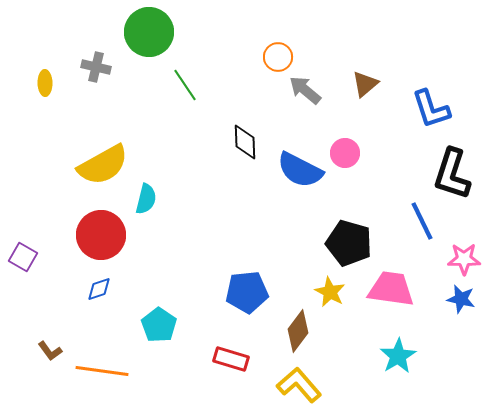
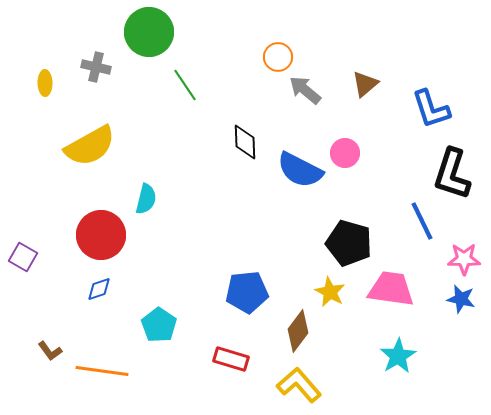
yellow semicircle: moved 13 px left, 19 px up
